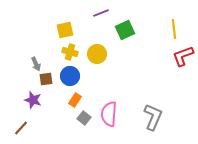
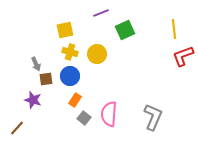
brown line: moved 4 px left
